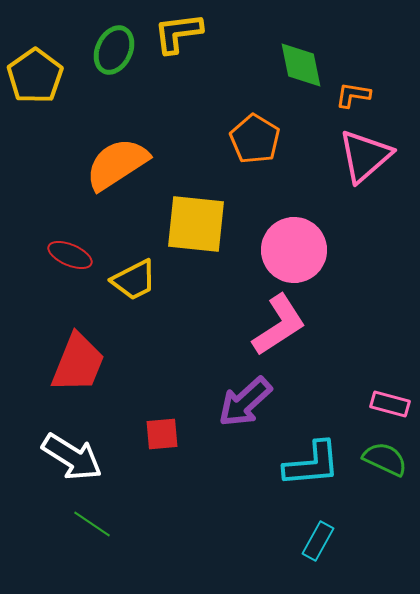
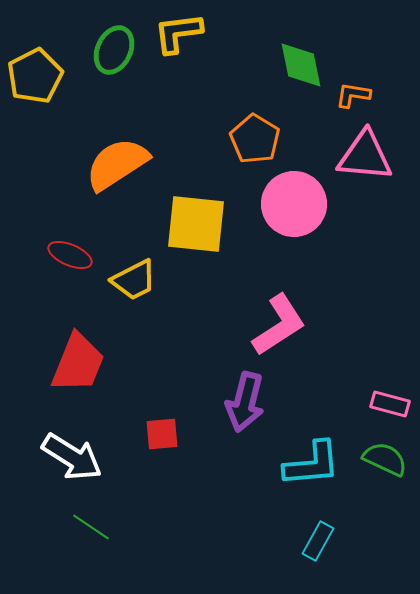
yellow pentagon: rotated 8 degrees clockwise
pink triangle: rotated 46 degrees clockwise
pink circle: moved 46 px up
purple arrow: rotated 34 degrees counterclockwise
green line: moved 1 px left, 3 px down
